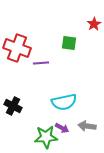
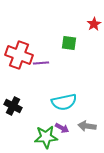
red cross: moved 2 px right, 7 px down
